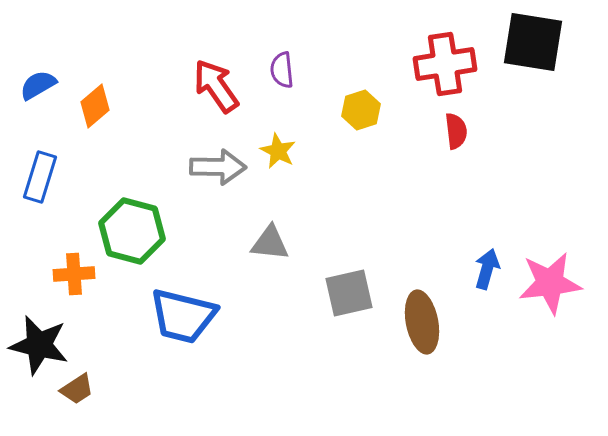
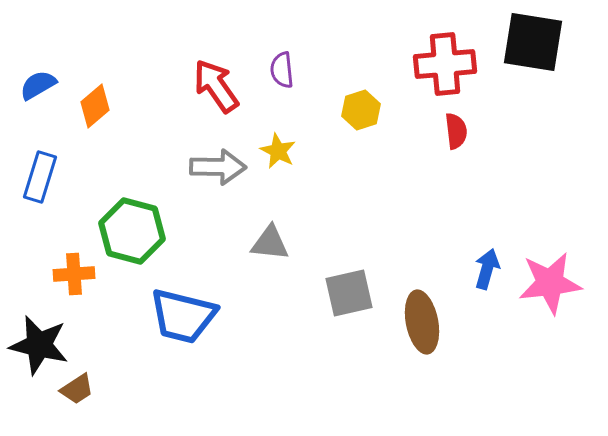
red cross: rotated 4 degrees clockwise
